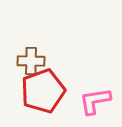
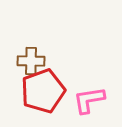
pink L-shape: moved 6 px left, 1 px up
